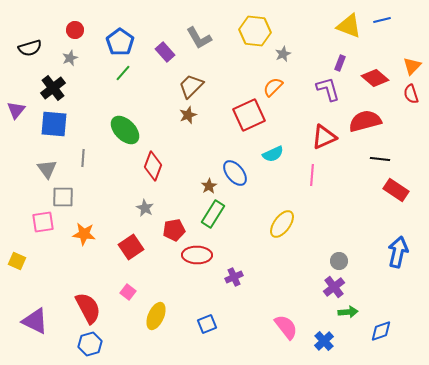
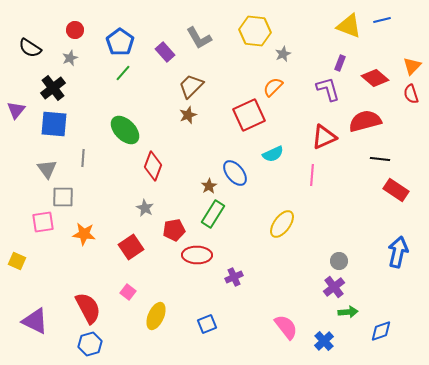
black semicircle at (30, 48): rotated 50 degrees clockwise
